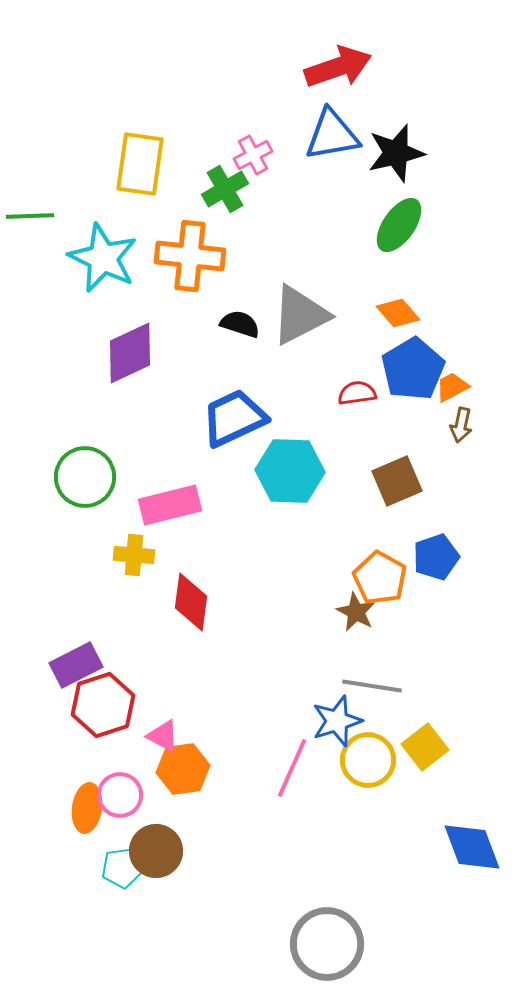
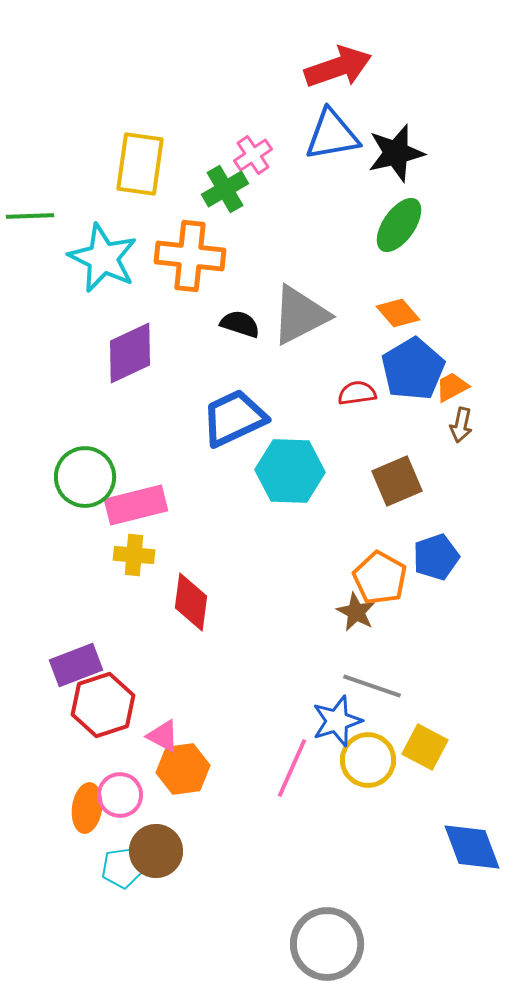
pink cross at (253, 155): rotated 6 degrees counterclockwise
pink rectangle at (170, 505): moved 34 px left
purple rectangle at (76, 665): rotated 6 degrees clockwise
gray line at (372, 686): rotated 10 degrees clockwise
yellow square at (425, 747): rotated 24 degrees counterclockwise
